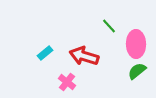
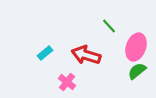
pink ellipse: moved 3 px down; rotated 20 degrees clockwise
red arrow: moved 2 px right, 1 px up
